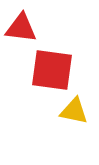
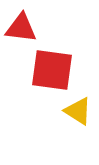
yellow triangle: moved 4 px right; rotated 20 degrees clockwise
